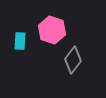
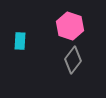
pink hexagon: moved 18 px right, 4 px up
